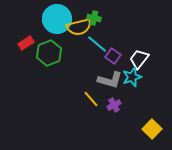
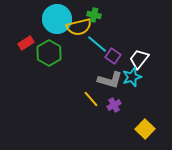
green cross: moved 3 px up
green hexagon: rotated 10 degrees counterclockwise
yellow square: moved 7 px left
